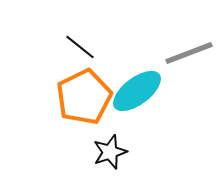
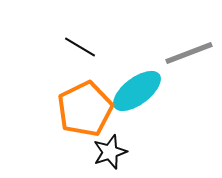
black line: rotated 8 degrees counterclockwise
orange pentagon: moved 1 px right, 12 px down
